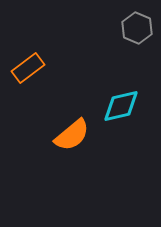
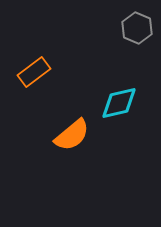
orange rectangle: moved 6 px right, 4 px down
cyan diamond: moved 2 px left, 3 px up
